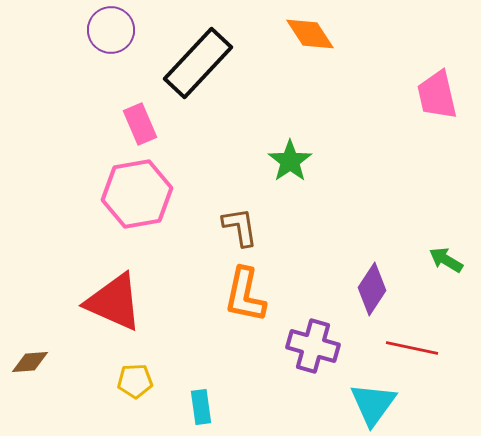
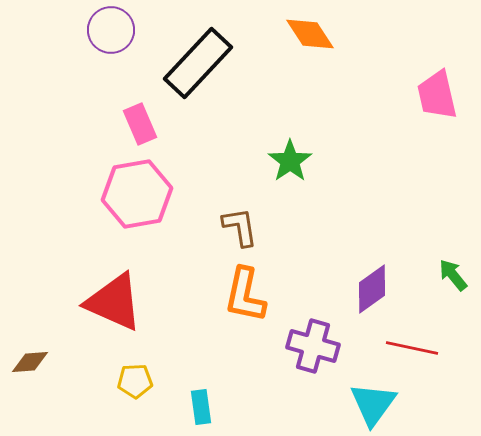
green arrow: moved 7 px right, 15 px down; rotated 20 degrees clockwise
purple diamond: rotated 21 degrees clockwise
